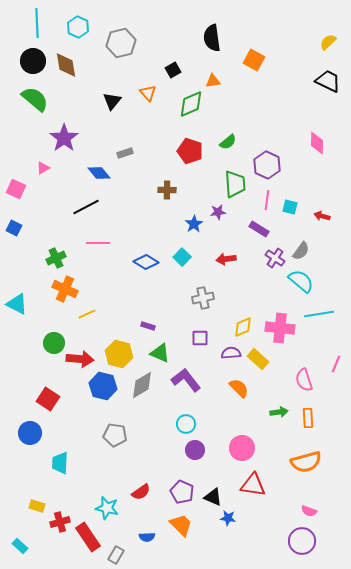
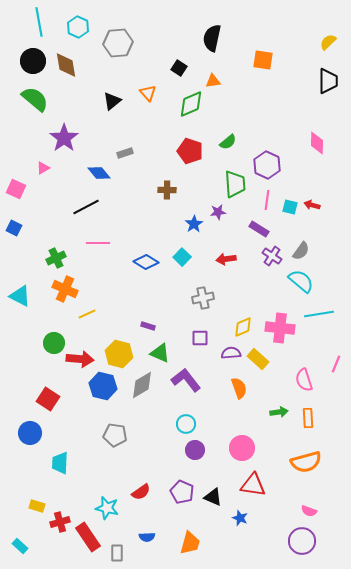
cyan line at (37, 23): moved 2 px right, 1 px up; rotated 8 degrees counterclockwise
black semicircle at (212, 38): rotated 20 degrees clockwise
gray hexagon at (121, 43): moved 3 px left; rotated 8 degrees clockwise
orange square at (254, 60): moved 9 px right; rotated 20 degrees counterclockwise
black square at (173, 70): moved 6 px right, 2 px up; rotated 28 degrees counterclockwise
black trapezoid at (328, 81): rotated 64 degrees clockwise
black triangle at (112, 101): rotated 12 degrees clockwise
red arrow at (322, 216): moved 10 px left, 11 px up
purple cross at (275, 258): moved 3 px left, 2 px up
cyan triangle at (17, 304): moved 3 px right, 8 px up
orange semicircle at (239, 388): rotated 25 degrees clockwise
blue star at (228, 518): moved 12 px right; rotated 14 degrees clockwise
orange trapezoid at (181, 525): moved 9 px right, 18 px down; rotated 60 degrees clockwise
gray rectangle at (116, 555): moved 1 px right, 2 px up; rotated 30 degrees counterclockwise
